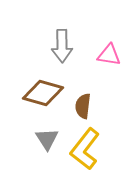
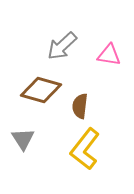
gray arrow: rotated 48 degrees clockwise
brown diamond: moved 2 px left, 3 px up
brown semicircle: moved 3 px left
gray triangle: moved 24 px left
